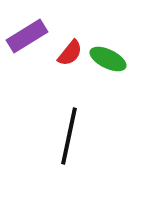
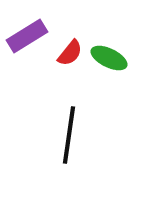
green ellipse: moved 1 px right, 1 px up
black line: moved 1 px up; rotated 4 degrees counterclockwise
